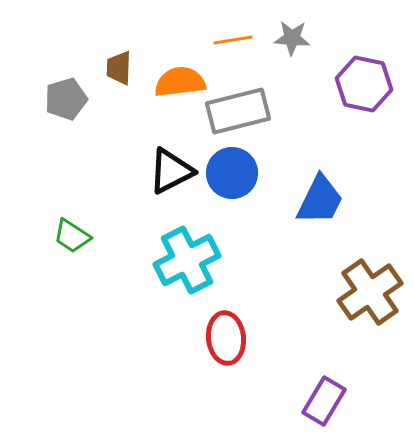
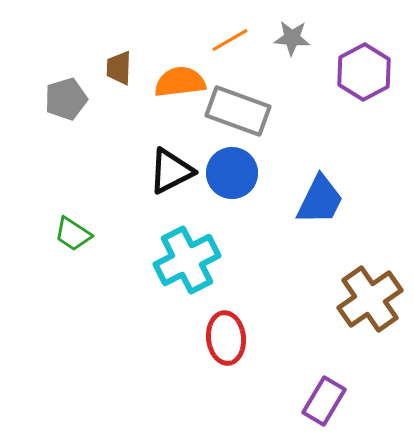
orange line: moved 3 px left; rotated 21 degrees counterclockwise
purple hexagon: moved 12 px up; rotated 20 degrees clockwise
gray rectangle: rotated 34 degrees clockwise
green trapezoid: moved 1 px right, 2 px up
brown cross: moved 7 px down
